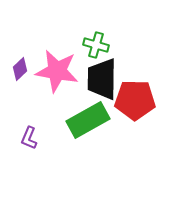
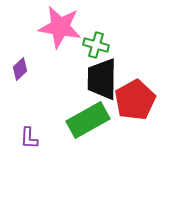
pink star: moved 3 px right, 44 px up
red pentagon: rotated 30 degrees counterclockwise
purple L-shape: rotated 20 degrees counterclockwise
